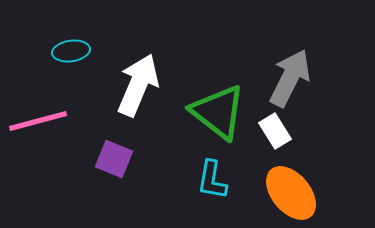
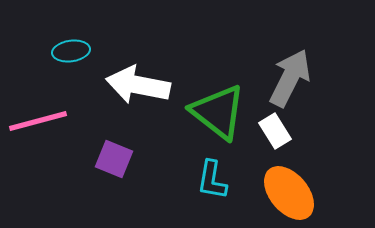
white arrow: rotated 102 degrees counterclockwise
orange ellipse: moved 2 px left
